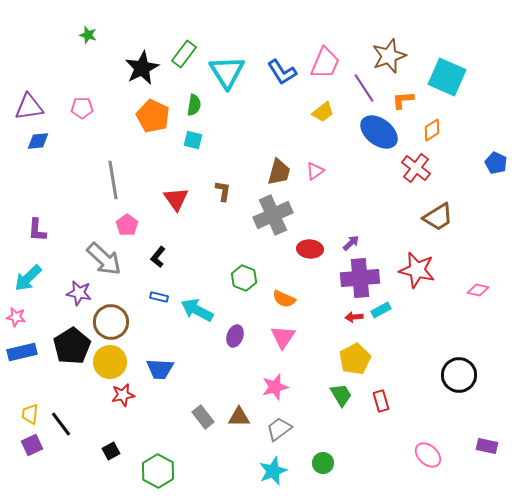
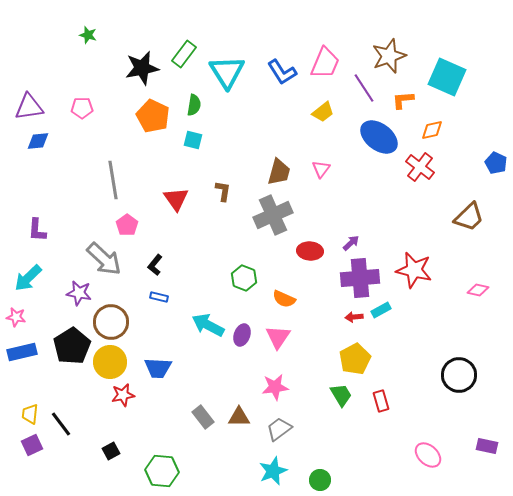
black star at (142, 68): rotated 16 degrees clockwise
orange diamond at (432, 130): rotated 20 degrees clockwise
blue ellipse at (379, 132): moved 5 px down
red cross at (416, 168): moved 4 px right, 1 px up
pink triangle at (315, 171): moved 6 px right, 2 px up; rotated 18 degrees counterclockwise
brown trapezoid at (438, 217): moved 31 px right; rotated 12 degrees counterclockwise
red ellipse at (310, 249): moved 2 px down
black L-shape at (158, 257): moved 3 px left, 8 px down
red star at (417, 270): moved 3 px left
cyan arrow at (197, 310): moved 11 px right, 15 px down
purple ellipse at (235, 336): moved 7 px right, 1 px up
pink triangle at (283, 337): moved 5 px left
blue trapezoid at (160, 369): moved 2 px left, 1 px up
pink star at (275, 387): rotated 8 degrees clockwise
green circle at (323, 463): moved 3 px left, 17 px down
green hexagon at (158, 471): moved 4 px right; rotated 24 degrees counterclockwise
